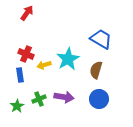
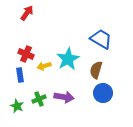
yellow arrow: moved 1 px down
blue circle: moved 4 px right, 6 px up
green star: rotated 16 degrees counterclockwise
